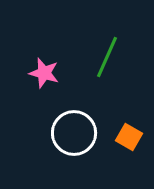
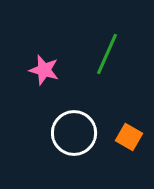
green line: moved 3 px up
pink star: moved 3 px up
